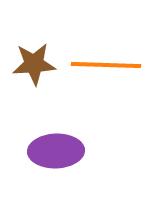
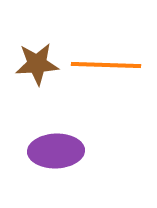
brown star: moved 3 px right
